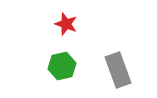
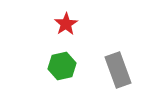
red star: rotated 20 degrees clockwise
